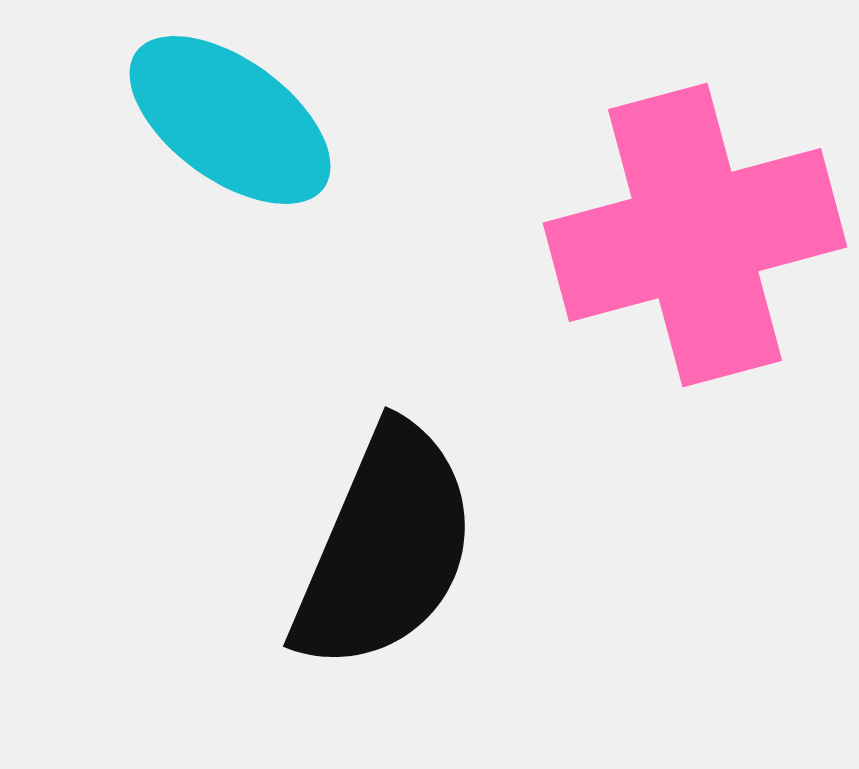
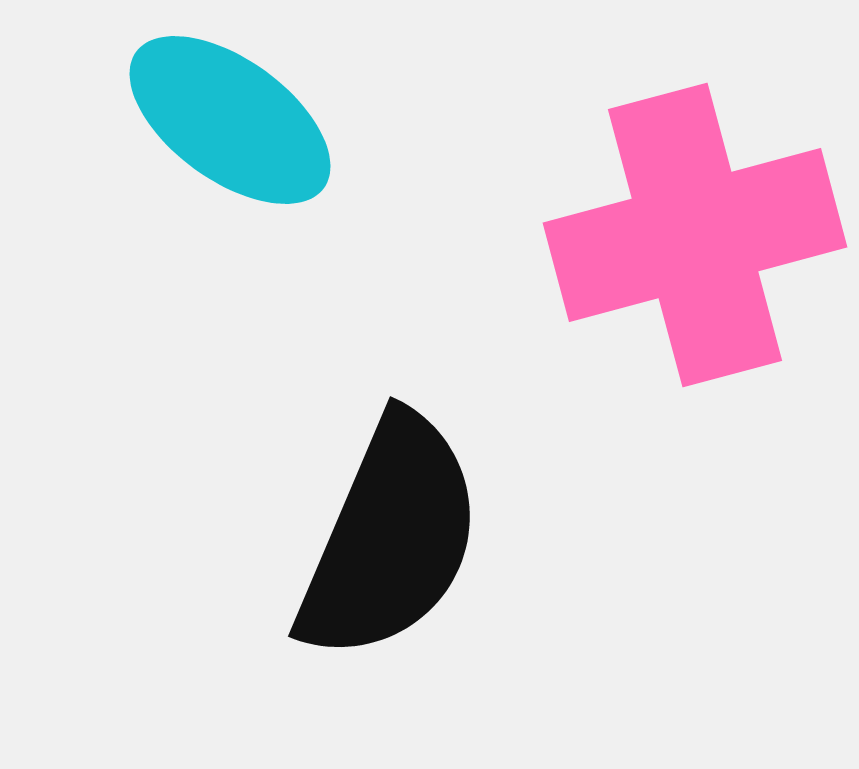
black semicircle: moved 5 px right, 10 px up
